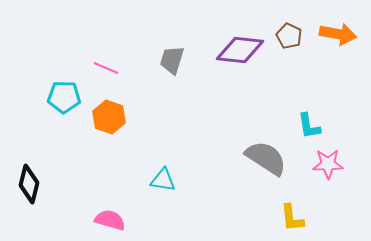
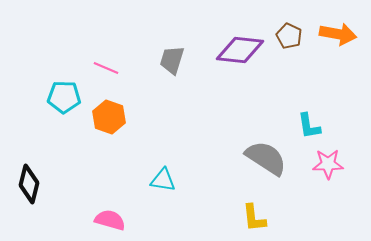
yellow L-shape: moved 38 px left
